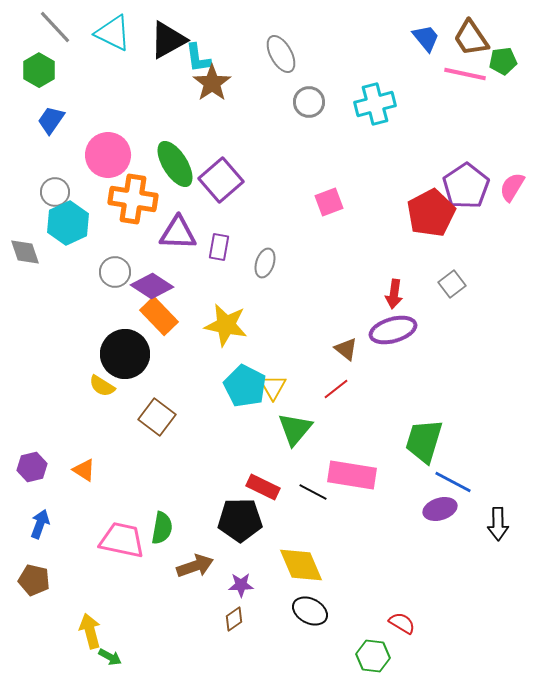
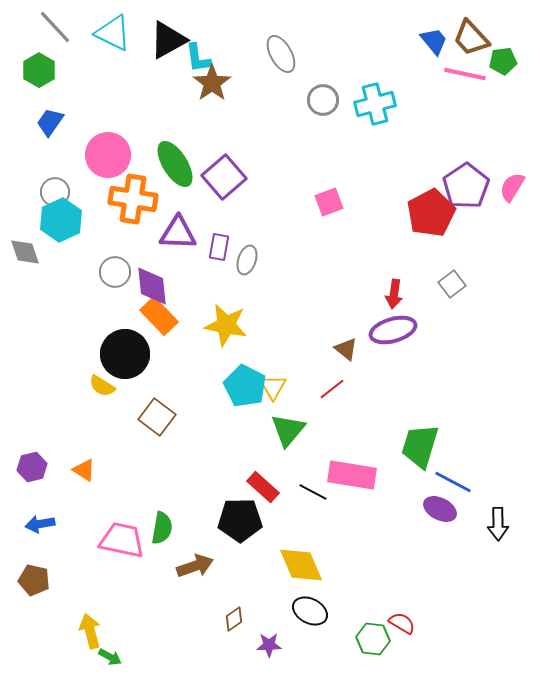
blue trapezoid at (426, 38): moved 8 px right, 3 px down
brown trapezoid at (471, 38): rotated 9 degrees counterclockwise
gray circle at (309, 102): moved 14 px right, 2 px up
blue trapezoid at (51, 120): moved 1 px left, 2 px down
purple square at (221, 180): moved 3 px right, 3 px up
cyan hexagon at (68, 223): moved 7 px left, 3 px up
gray ellipse at (265, 263): moved 18 px left, 3 px up
purple diamond at (152, 286): rotated 51 degrees clockwise
red line at (336, 389): moved 4 px left
green triangle at (295, 429): moved 7 px left, 1 px down
green trapezoid at (424, 441): moved 4 px left, 5 px down
red rectangle at (263, 487): rotated 16 degrees clockwise
purple ellipse at (440, 509): rotated 44 degrees clockwise
blue arrow at (40, 524): rotated 120 degrees counterclockwise
purple star at (241, 585): moved 28 px right, 60 px down
green hexagon at (373, 656): moved 17 px up
